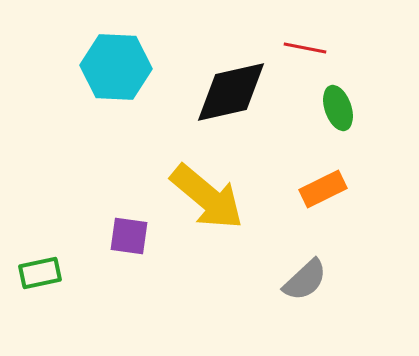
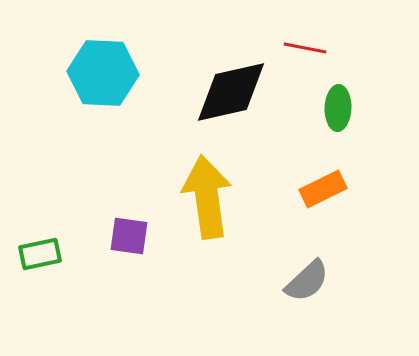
cyan hexagon: moved 13 px left, 6 px down
green ellipse: rotated 21 degrees clockwise
yellow arrow: rotated 138 degrees counterclockwise
green rectangle: moved 19 px up
gray semicircle: moved 2 px right, 1 px down
